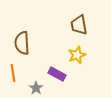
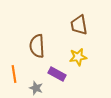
brown semicircle: moved 15 px right, 3 px down
yellow star: moved 1 px right, 2 px down; rotated 12 degrees clockwise
orange line: moved 1 px right, 1 px down
gray star: rotated 16 degrees counterclockwise
